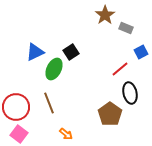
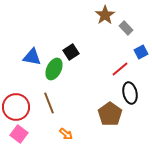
gray rectangle: rotated 24 degrees clockwise
blue triangle: moved 3 px left, 5 px down; rotated 36 degrees clockwise
